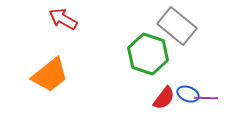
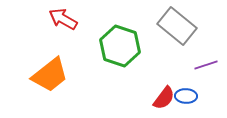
green hexagon: moved 28 px left, 8 px up
blue ellipse: moved 2 px left, 2 px down; rotated 20 degrees counterclockwise
purple line: moved 33 px up; rotated 20 degrees counterclockwise
